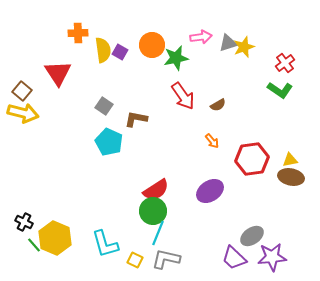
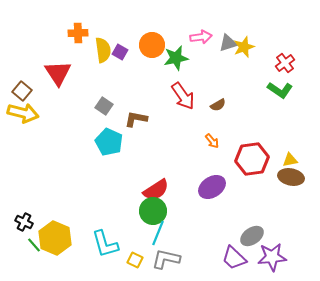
purple ellipse: moved 2 px right, 4 px up
